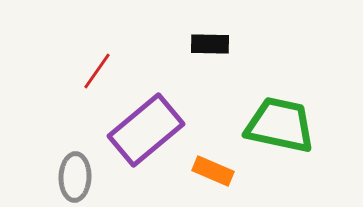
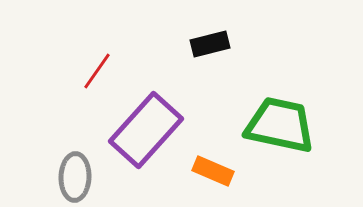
black rectangle: rotated 15 degrees counterclockwise
purple rectangle: rotated 8 degrees counterclockwise
